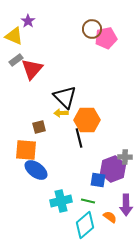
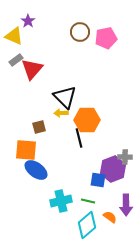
brown circle: moved 12 px left, 3 px down
cyan diamond: moved 2 px right
